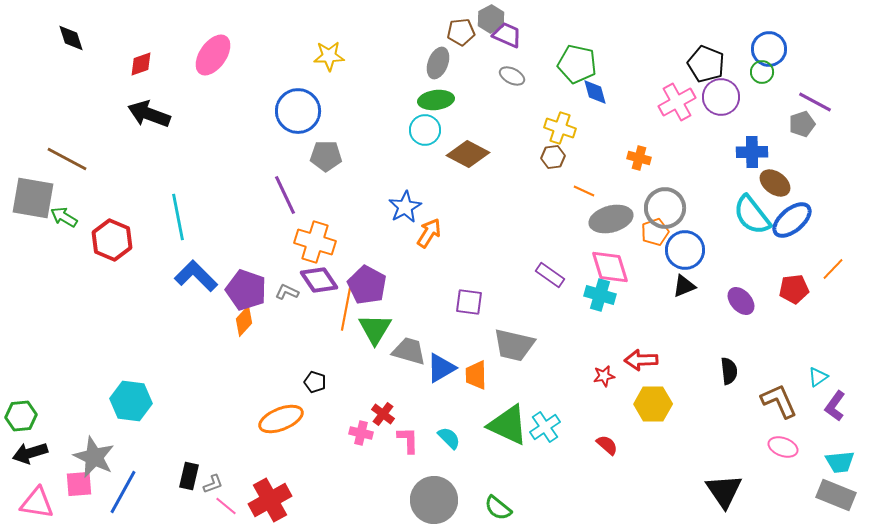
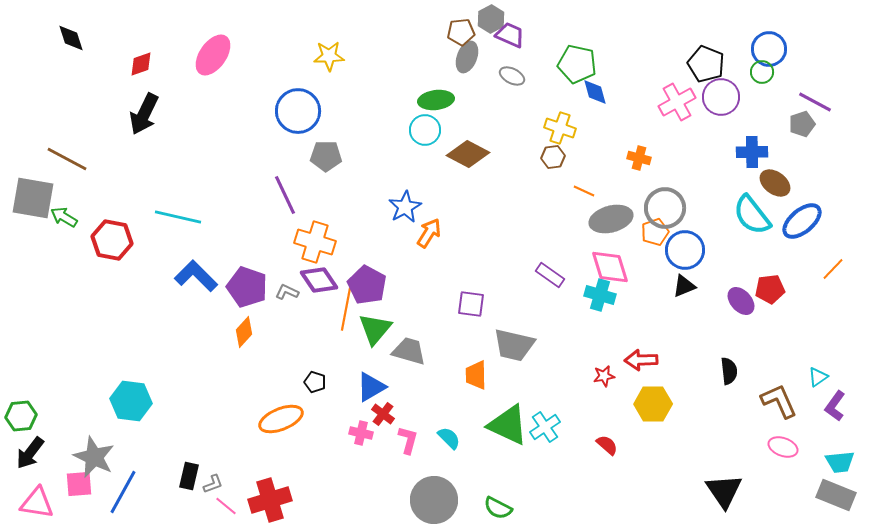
purple trapezoid at (507, 35): moved 3 px right
gray ellipse at (438, 63): moved 29 px right, 6 px up
black arrow at (149, 114): moved 5 px left; rotated 84 degrees counterclockwise
cyan line at (178, 217): rotated 66 degrees counterclockwise
blue ellipse at (792, 220): moved 10 px right, 1 px down
red hexagon at (112, 240): rotated 12 degrees counterclockwise
red pentagon at (794, 289): moved 24 px left
purple pentagon at (246, 290): moved 1 px right, 3 px up
purple square at (469, 302): moved 2 px right, 2 px down
orange diamond at (244, 321): moved 11 px down
green triangle at (375, 329): rotated 9 degrees clockwise
blue triangle at (441, 368): moved 70 px left, 19 px down
pink L-shape at (408, 440): rotated 16 degrees clockwise
black arrow at (30, 453): rotated 36 degrees counterclockwise
red cross at (270, 500): rotated 12 degrees clockwise
green semicircle at (498, 508): rotated 12 degrees counterclockwise
